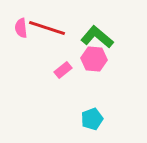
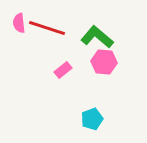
pink semicircle: moved 2 px left, 5 px up
pink hexagon: moved 10 px right, 3 px down
